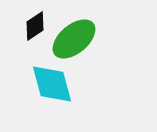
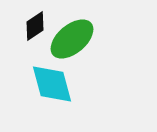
green ellipse: moved 2 px left
